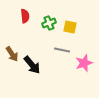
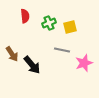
yellow square: rotated 24 degrees counterclockwise
